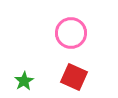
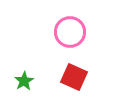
pink circle: moved 1 px left, 1 px up
